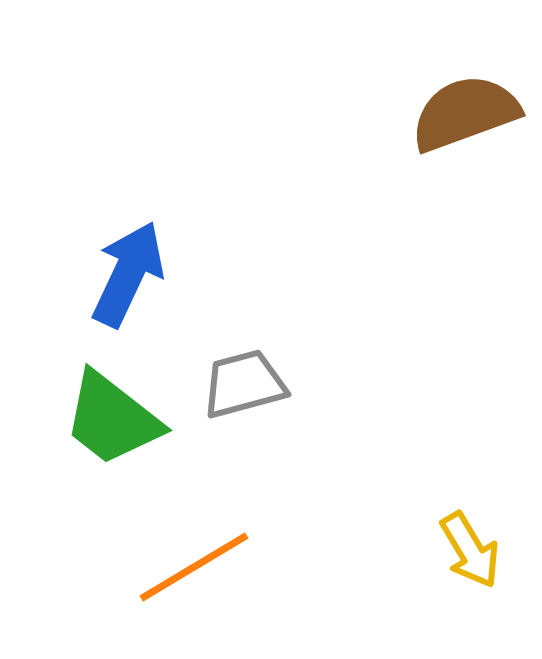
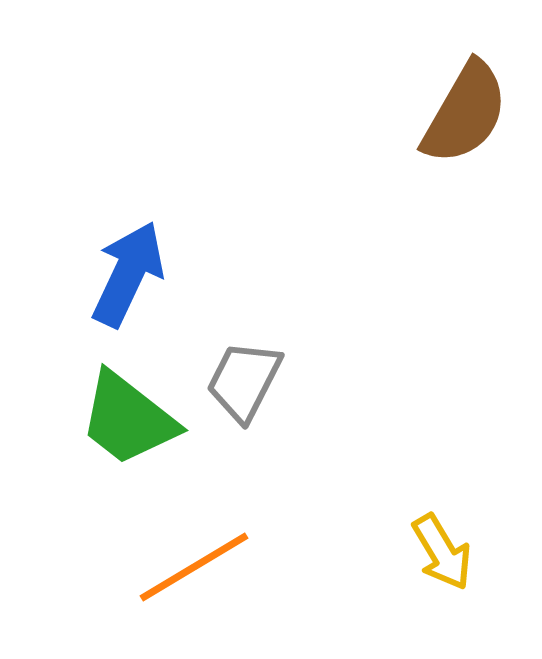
brown semicircle: rotated 140 degrees clockwise
gray trapezoid: moved 3 px up; rotated 48 degrees counterclockwise
green trapezoid: moved 16 px right
yellow arrow: moved 28 px left, 2 px down
